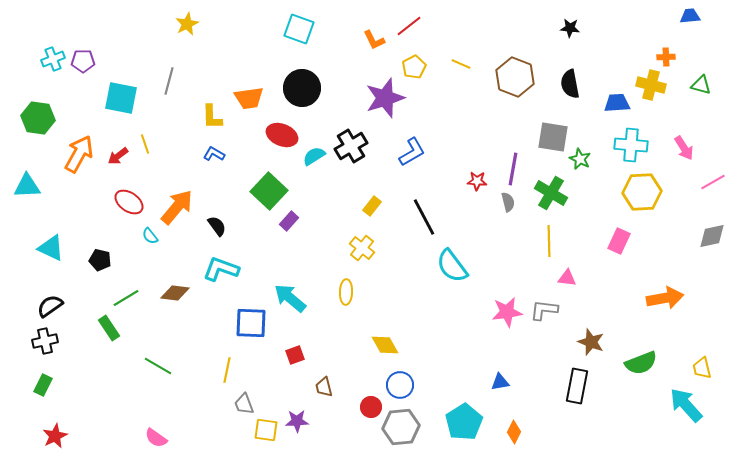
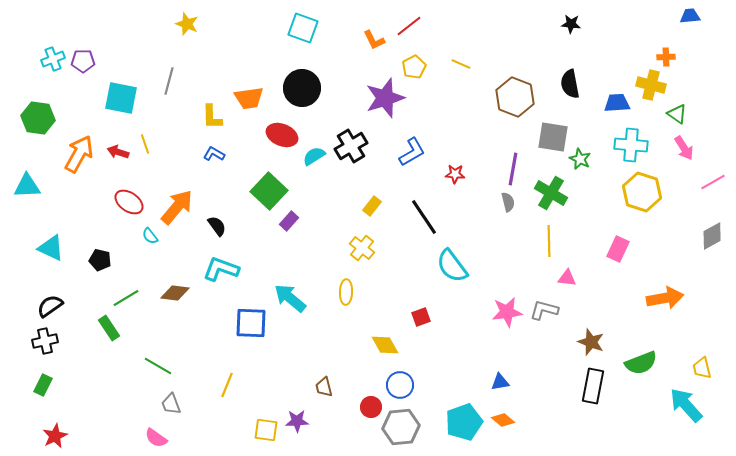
yellow star at (187, 24): rotated 25 degrees counterclockwise
black star at (570, 28): moved 1 px right, 4 px up
cyan square at (299, 29): moved 4 px right, 1 px up
brown hexagon at (515, 77): moved 20 px down
green triangle at (701, 85): moved 24 px left, 29 px down; rotated 20 degrees clockwise
red arrow at (118, 156): moved 4 px up; rotated 55 degrees clockwise
red star at (477, 181): moved 22 px left, 7 px up
yellow hexagon at (642, 192): rotated 21 degrees clockwise
black line at (424, 217): rotated 6 degrees counterclockwise
gray diamond at (712, 236): rotated 16 degrees counterclockwise
pink rectangle at (619, 241): moved 1 px left, 8 px down
gray L-shape at (544, 310): rotated 8 degrees clockwise
red square at (295, 355): moved 126 px right, 38 px up
yellow line at (227, 370): moved 15 px down; rotated 10 degrees clockwise
black rectangle at (577, 386): moved 16 px right
gray trapezoid at (244, 404): moved 73 px left
cyan pentagon at (464, 422): rotated 12 degrees clockwise
orange diamond at (514, 432): moved 11 px left, 12 px up; rotated 75 degrees counterclockwise
